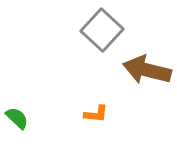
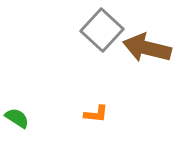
brown arrow: moved 22 px up
green semicircle: rotated 10 degrees counterclockwise
